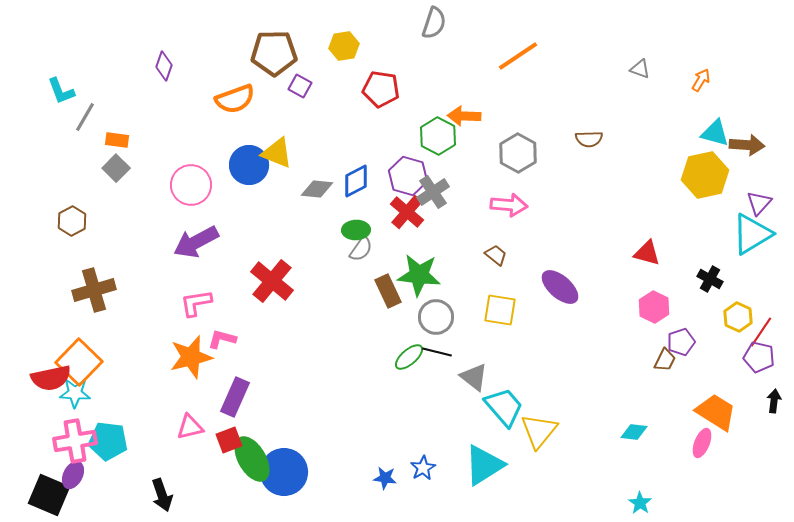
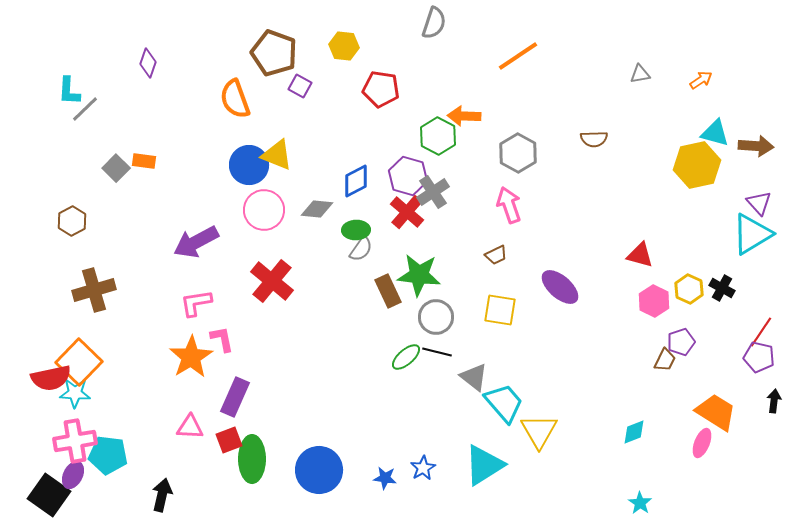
yellow hexagon at (344, 46): rotated 16 degrees clockwise
brown pentagon at (274, 53): rotated 21 degrees clockwise
purple diamond at (164, 66): moved 16 px left, 3 px up
gray triangle at (640, 69): moved 5 px down; rotated 30 degrees counterclockwise
orange arrow at (701, 80): rotated 25 degrees clockwise
cyan L-shape at (61, 91): moved 8 px right; rotated 24 degrees clockwise
orange semicircle at (235, 99): rotated 90 degrees clockwise
gray line at (85, 117): moved 8 px up; rotated 16 degrees clockwise
brown semicircle at (589, 139): moved 5 px right
orange rectangle at (117, 140): moved 27 px right, 21 px down
brown arrow at (747, 145): moved 9 px right, 1 px down
yellow triangle at (277, 153): moved 2 px down
yellow hexagon at (705, 175): moved 8 px left, 10 px up
pink circle at (191, 185): moved 73 px right, 25 px down
gray diamond at (317, 189): moved 20 px down
purple triangle at (759, 203): rotated 24 degrees counterclockwise
pink arrow at (509, 205): rotated 114 degrees counterclockwise
red triangle at (647, 253): moved 7 px left, 2 px down
brown trapezoid at (496, 255): rotated 115 degrees clockwise
black cross at (710, 279): moved 12 px right, 9 px down
pink hexagon at (654, 307): moved 6 px up
yellow hexagon at (738, 317): moved 49 px left, 28 px up
pink L-shape at (222, 339): rotated 64 degrees clockwise
orange star at (191, 357): rotated 18 degrees counterclockwise
green ellipse at (409, 357): moved 3 px left
cyan trapezoid at (504, 407): moved 4 px up
pink triangle at (190, 427): rotated 16 degrees clockwise
yellow triangle at (539, 431): rotated 9 degrees counterclockwise
cyan diamond at (634, 432): rotated 28 degrees counterclockwise
cyan pentagon at (108, 441): moved 14 px down
green ellipse at (252, 459): rotated 30 degrees clockwise
blue circle at (284, 472): moved 35 px right, 2 px up
black square at (49, 495): rotated 12 degrees clockwise
black arrow at (162, 495): rotated 148 degrees counterclockwise
